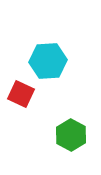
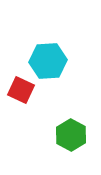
red square: moved 4 px up
